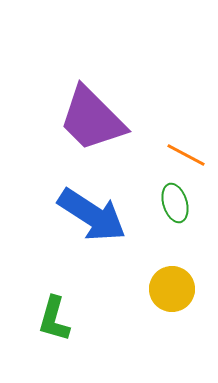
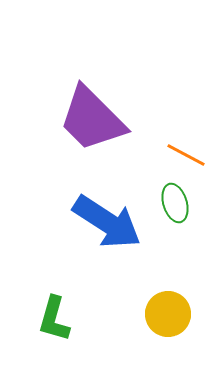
blue arrow: moved 15 px right, 7 px down
yellow circle: moved 4 px left, 25 px down
